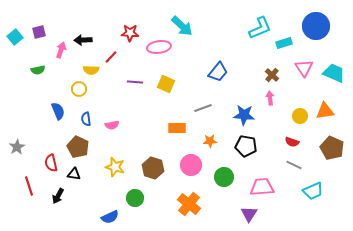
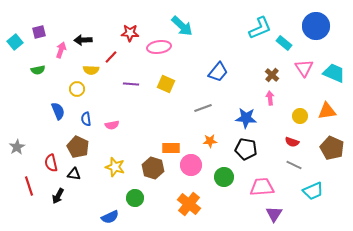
cyan square at (15, 37): moved 5 px down
cyan rectangle at (284, 43): rotated 56 degrees clockwise
purple line at (135, 82): moved 4 px left, 2 px down
yellow circle at (79, 89): moved 2 px left
orange triangle at (325, 111): moved 2 px right
blue star at (244, 115): moved 2 px right, 3 px down
orange rectangle at (177, 128): moved 6 px left, 20 px down
black pentagon at (246, 146): moved 3 px down
purple triangle at (249, 214): moved 25 px right
